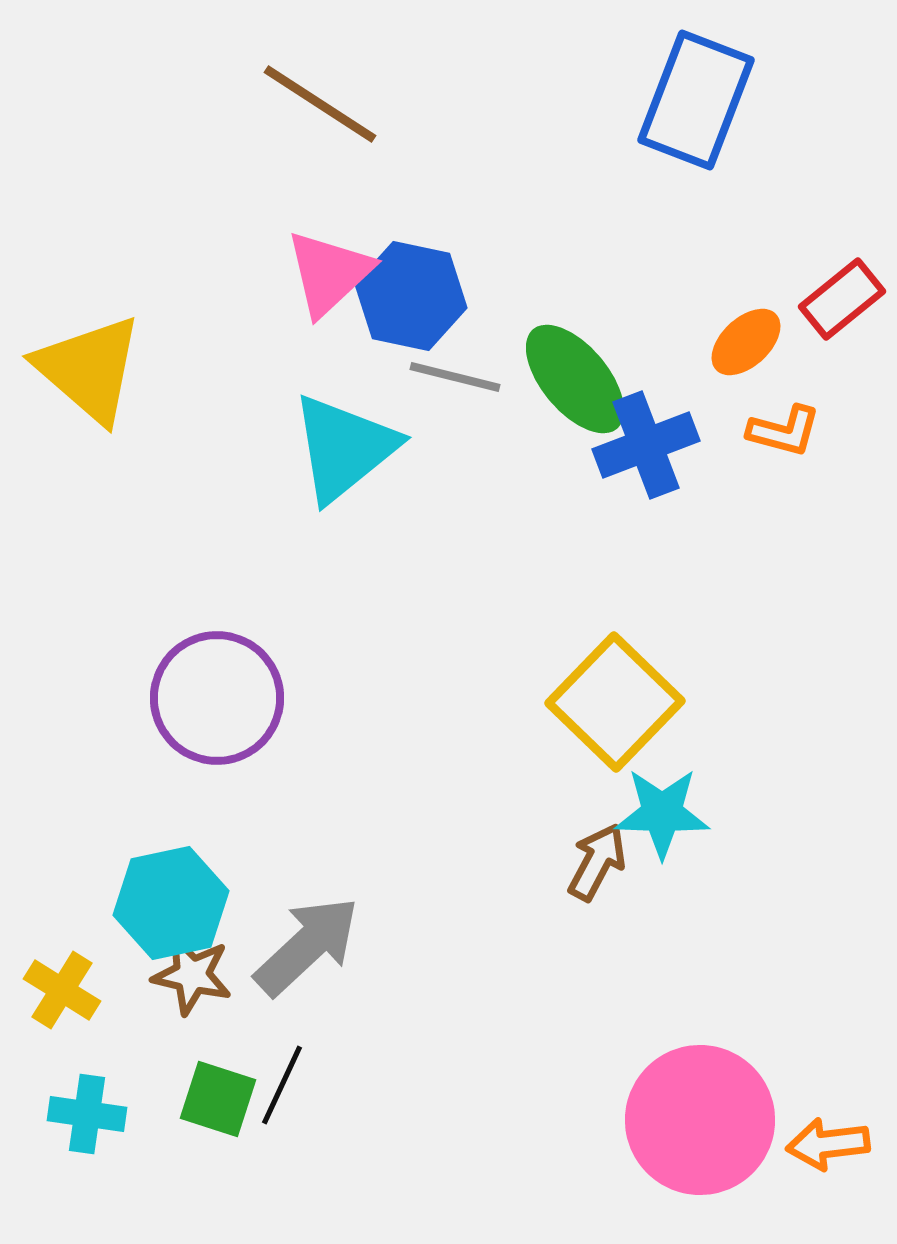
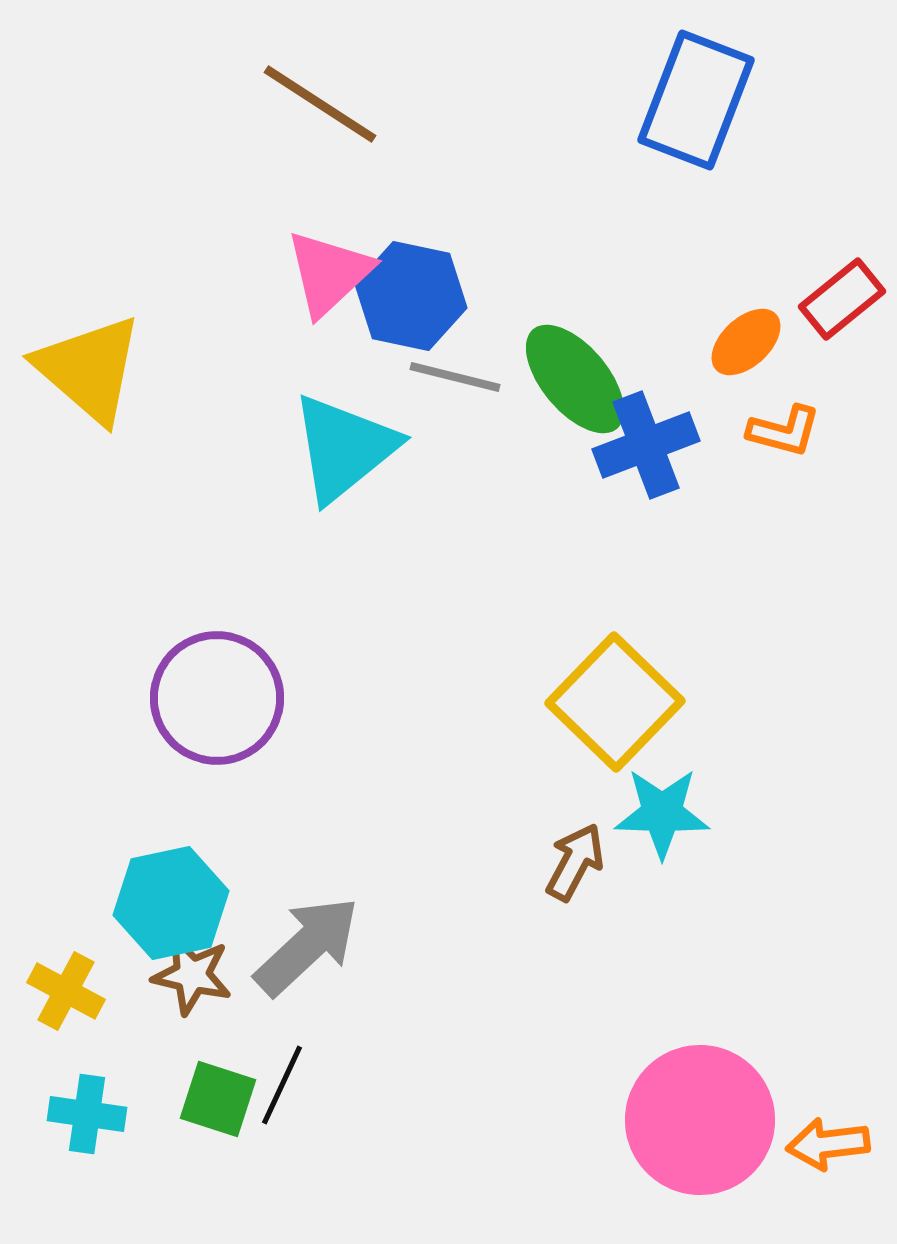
brown arrow: moved 22 px left
yellow cross: moved 4 px right, 1 px down; rotated 4 degrees counterclockwise
